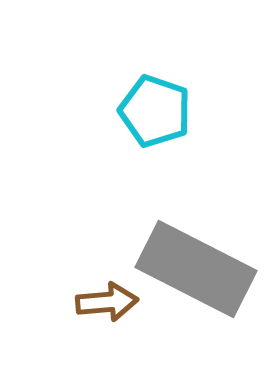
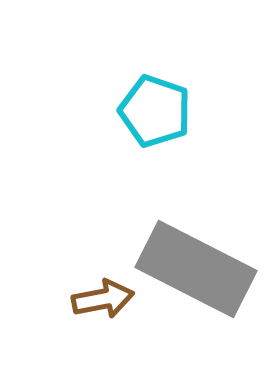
brown arrow: moved 4 px left, 3 px up; rotated 6 degrees counterclockwise
